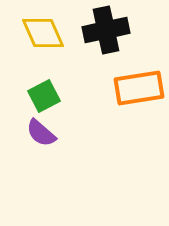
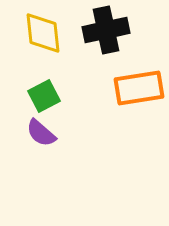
yellow diamond: rotated 18 degrees clockwise
